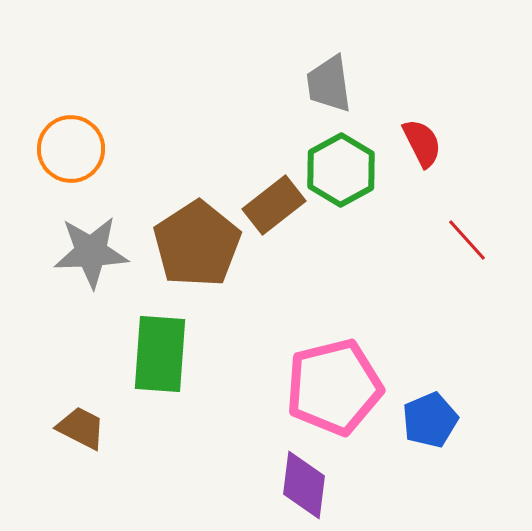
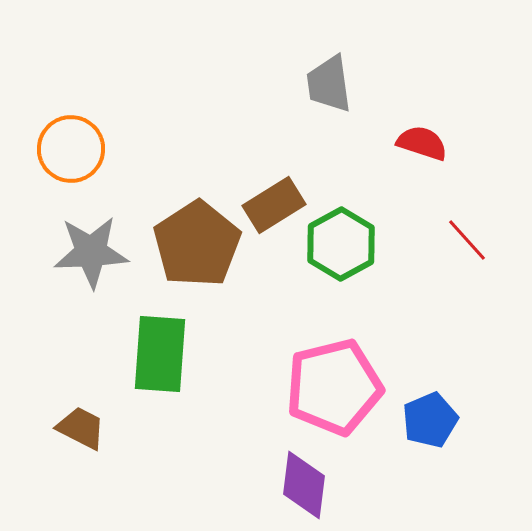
red semicircle: rotated 45 degrees counterclockwise
green hexagon: moved 74 px down
brown rectangle: rotated 6 degrees clockwise
